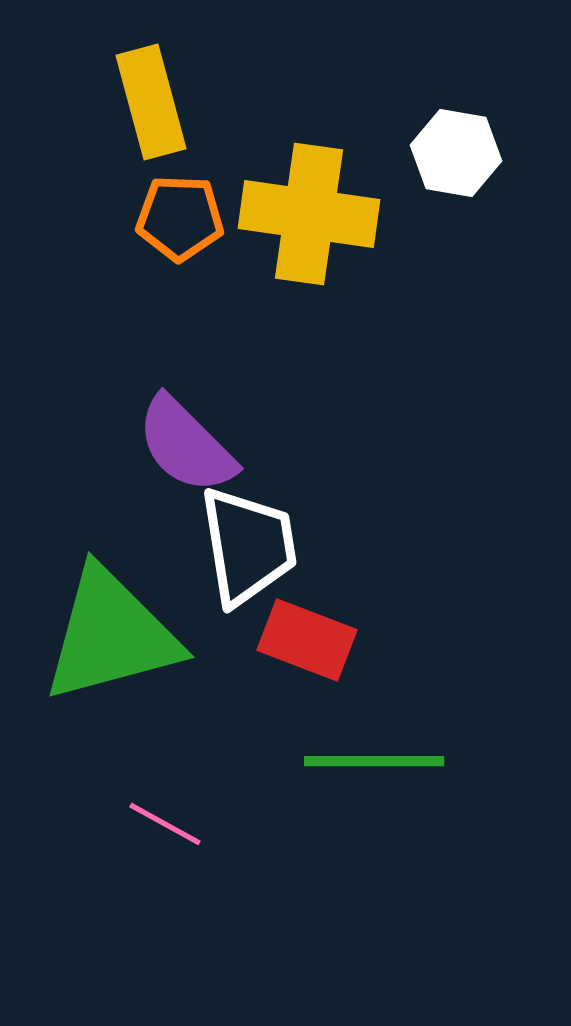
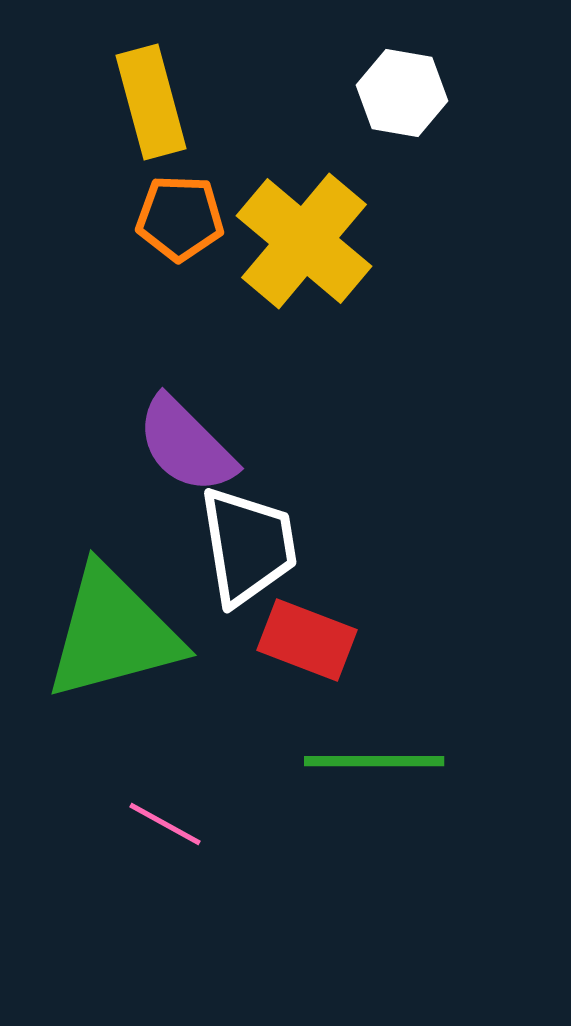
white hexagon: moved 54 px left, 60 px up
yellow cross: moved 5 px left, 27 px down; rotated 32 degrees clockwise
green triangle: moved 2 px right, 2 px up
